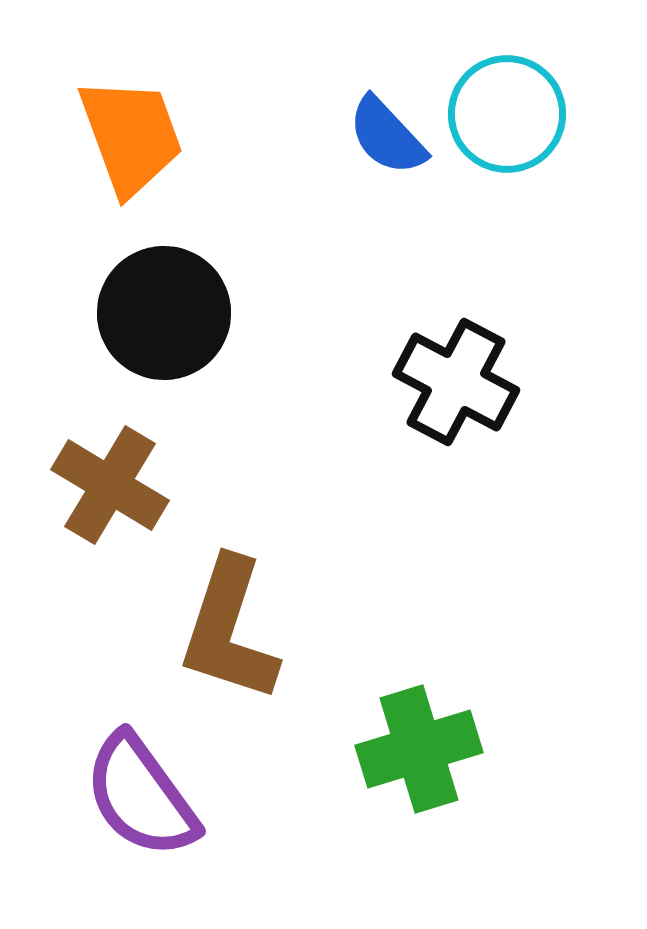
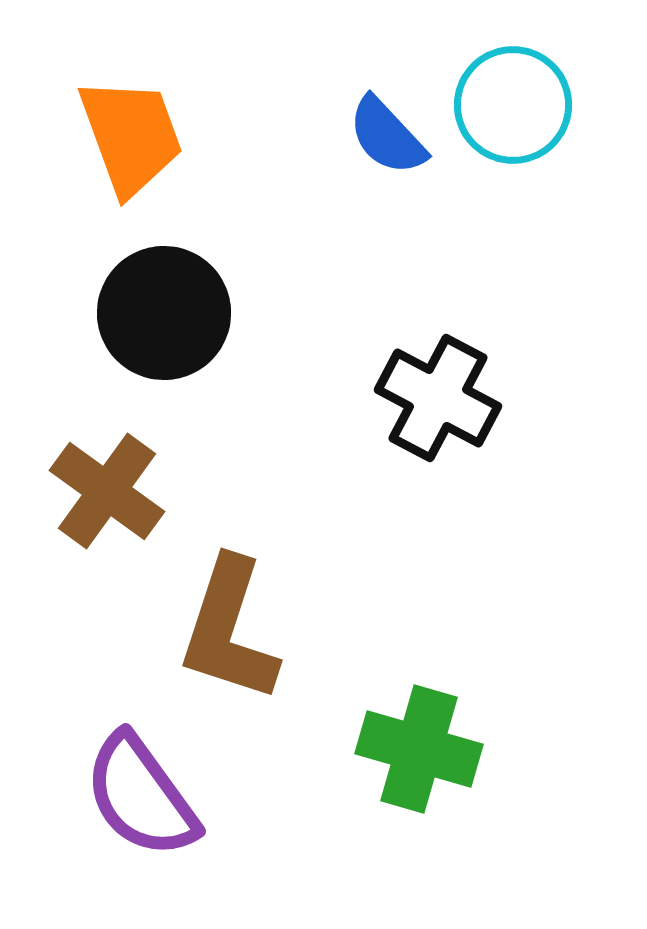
cyan circle: moved 6 px right, 9 px up
black cross: moved 18 px left, 16 px down
brown cross: moved 3 px left, 6 px down; rotated 5 degrees clockwise
green cross: rotated 33 degrees clockwise
